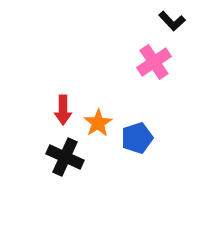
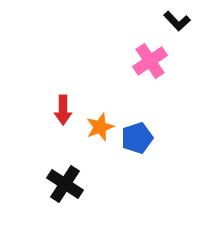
black L-shape: moved 5 px right
pink cross: moved 4 px left, 1 px up
orange star: moved 2 px right, 4 px down; rotated 12 degrees clockwise
black cross: moved 27 px down; rotated 9 degrees clockwise
